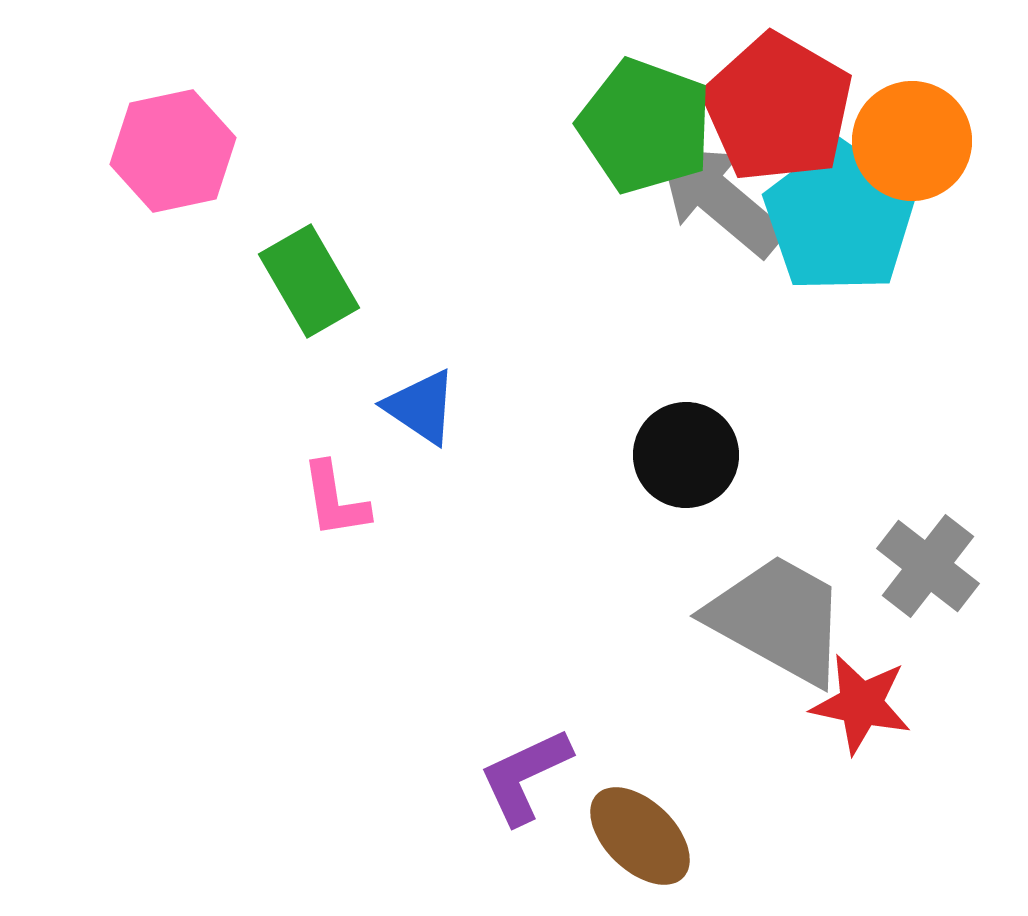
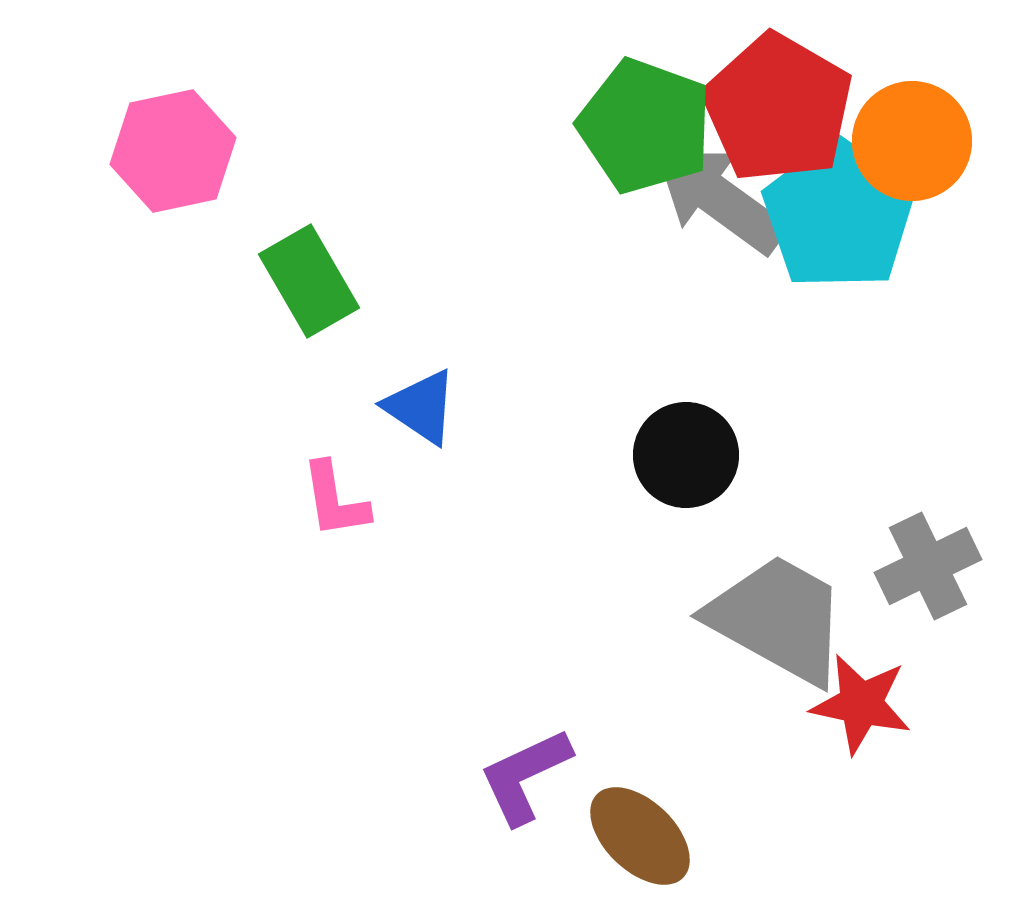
gray arrow: rotated 4 degrees counterclockwise
cyan pentagon: moved 1 px left, 3 px up
gray cross: rotated 26 degrees clockwise
